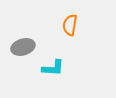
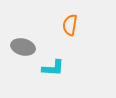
gray ellipse: rotated 30 degrees clockwise
